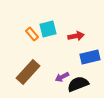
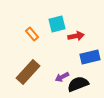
cyan square: moved 9 px right, 5 px up
